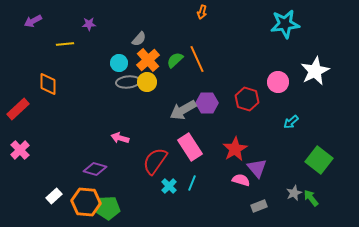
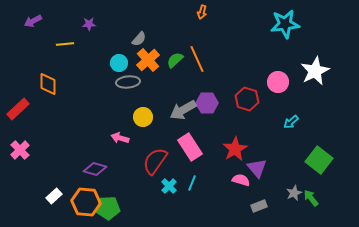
yellow circle: moved 4 px left, 35 px down
